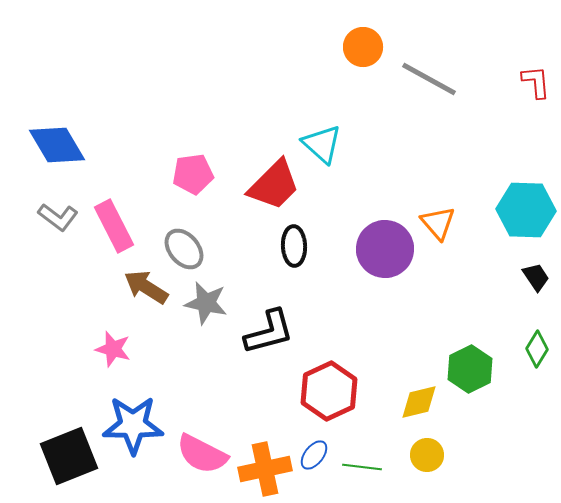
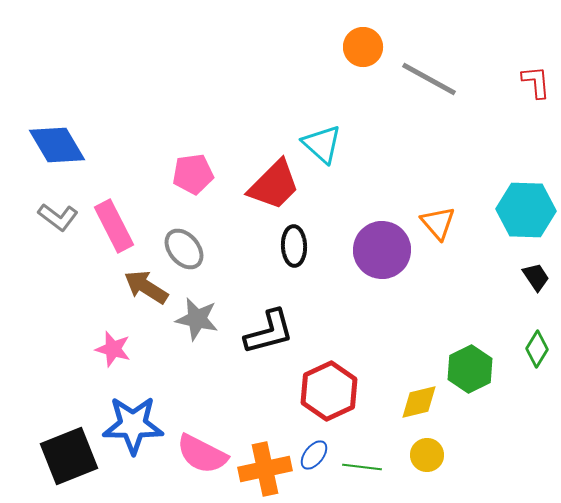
purple circle: moved 3 px left, 1 px down
gray star: moved 9 px left, 16 px down
